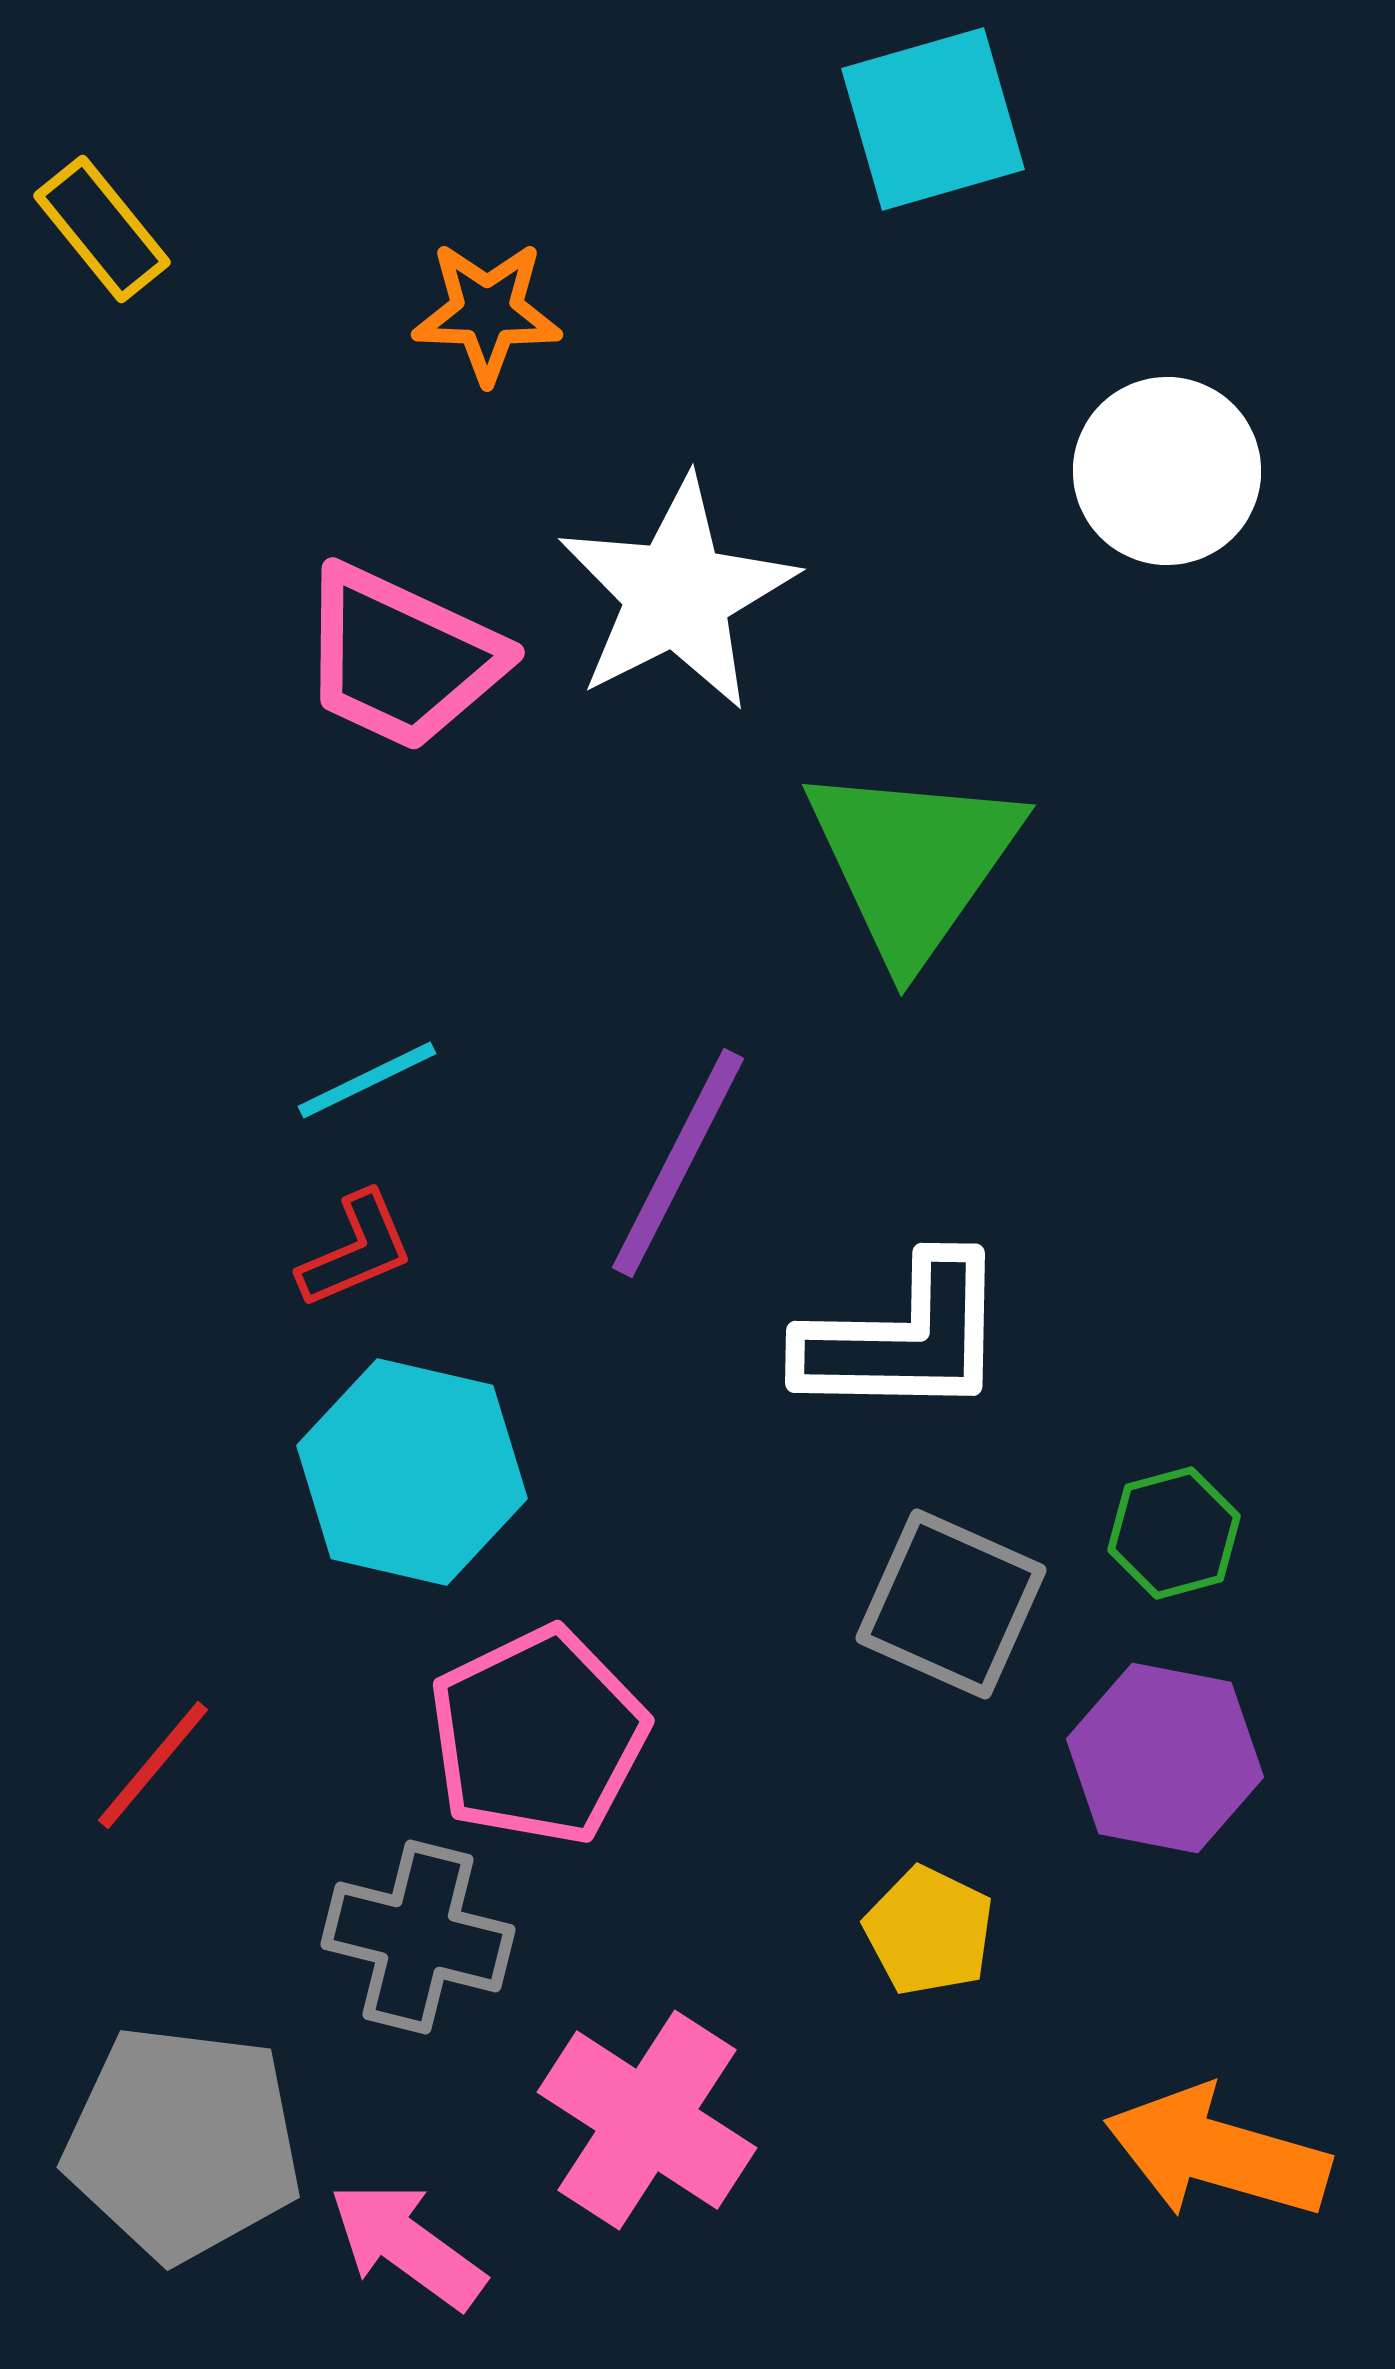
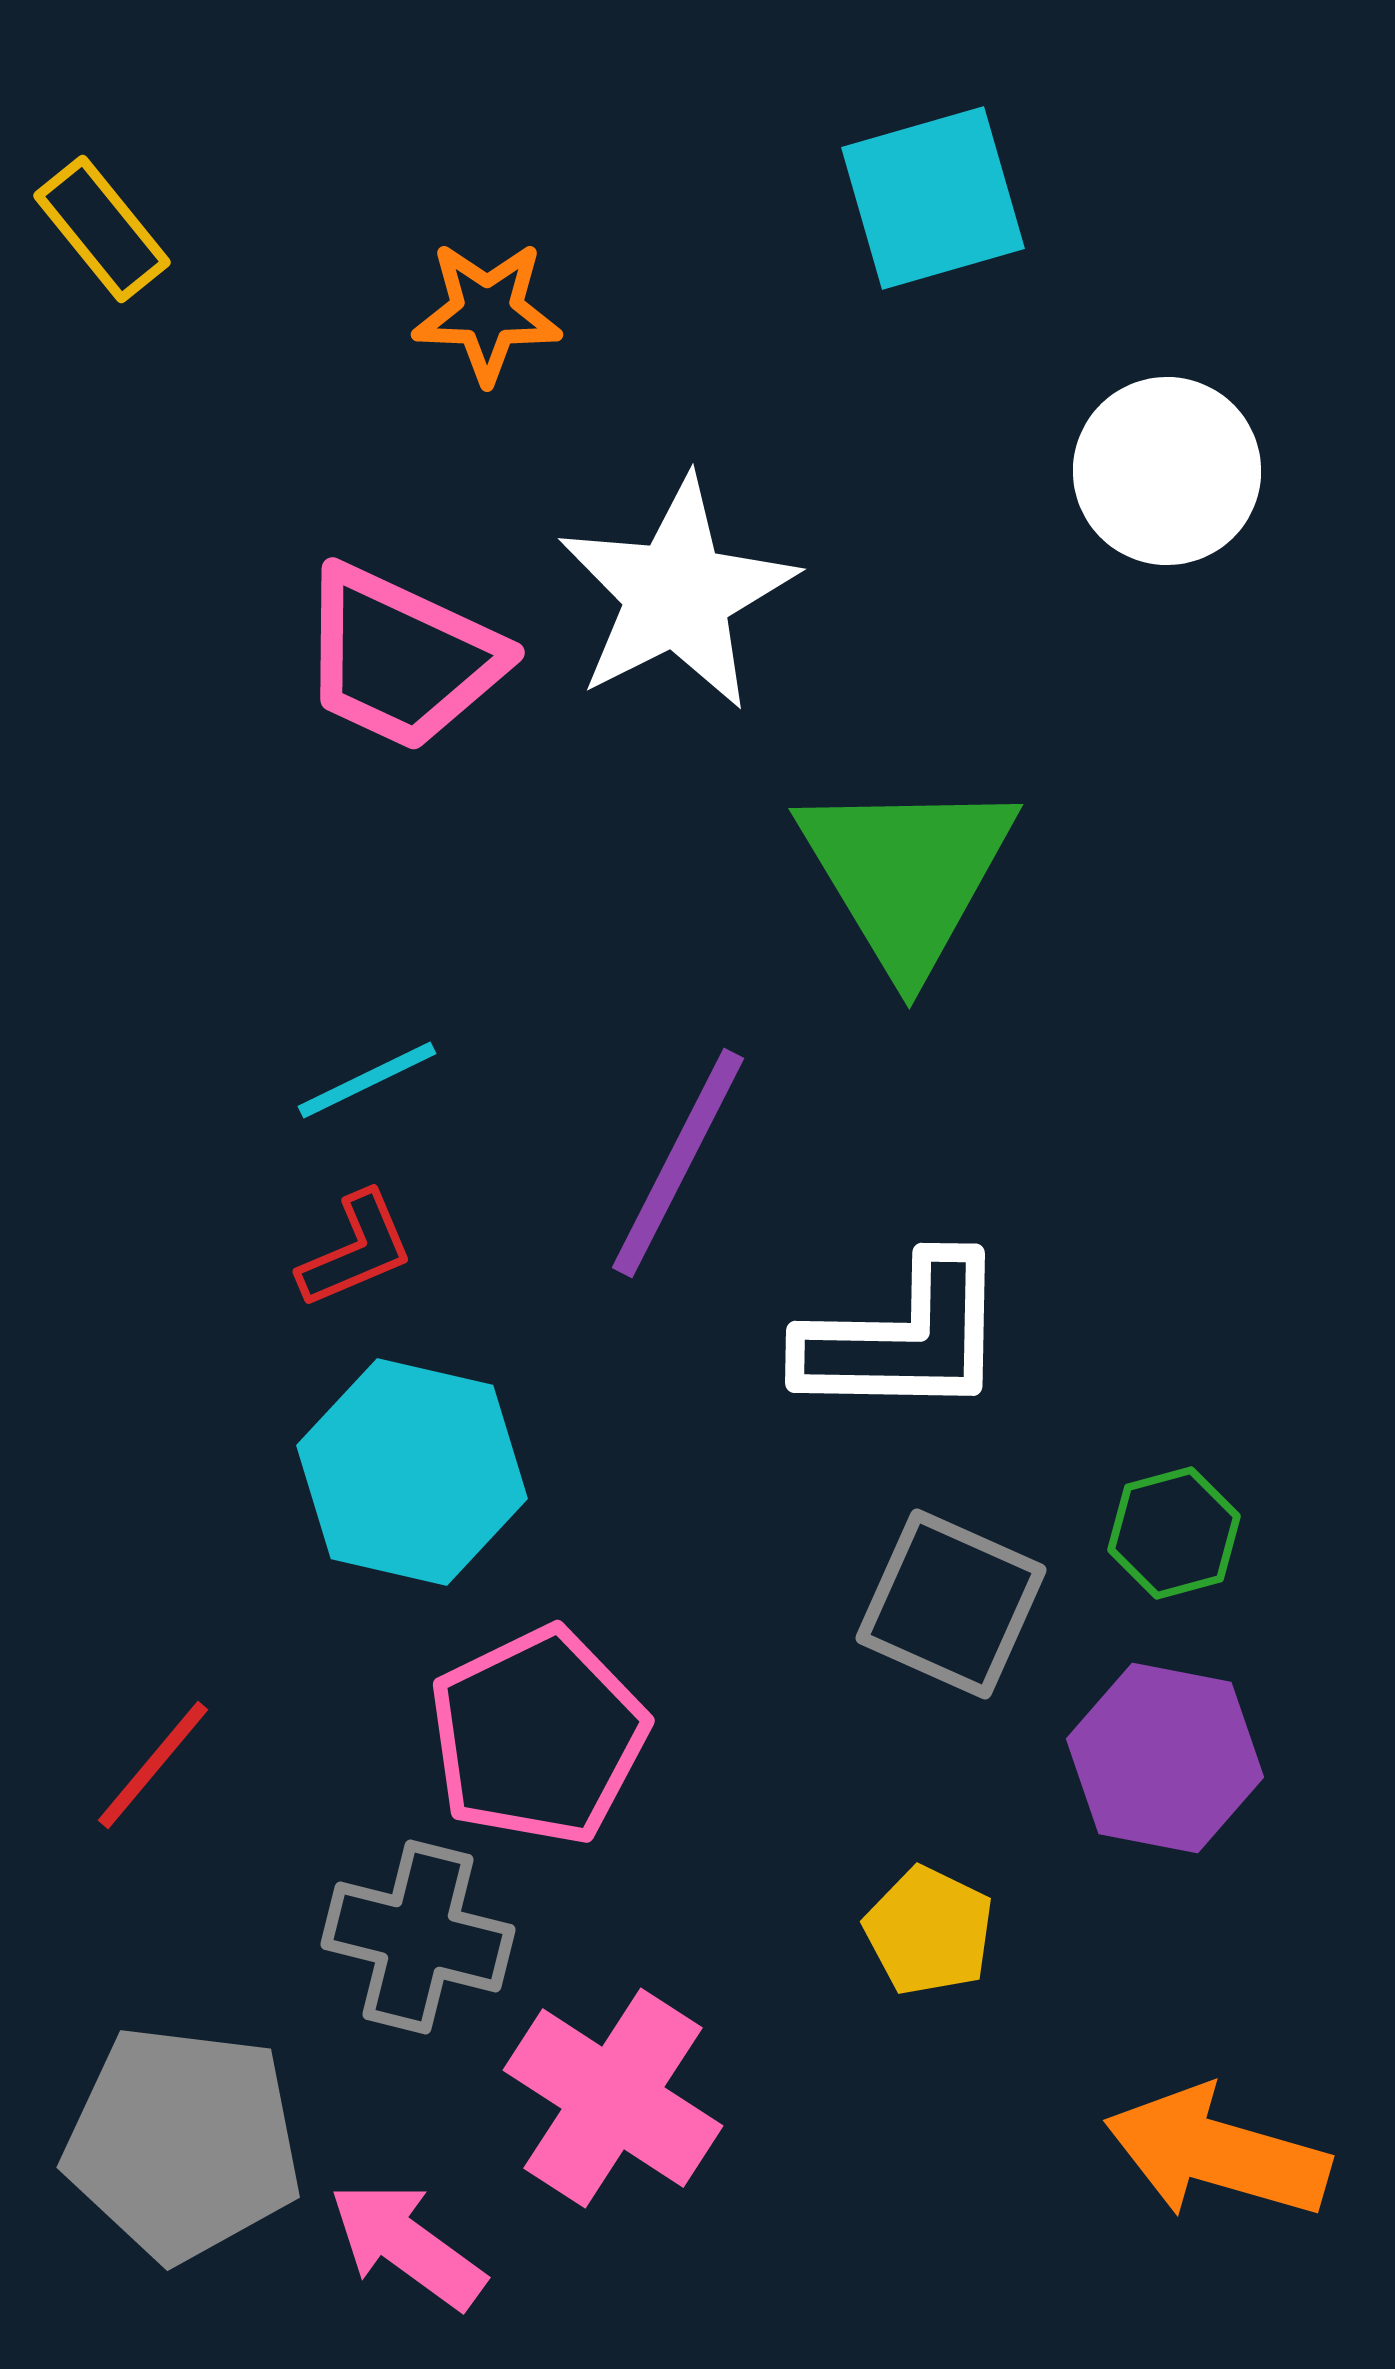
cyan square: moved 79 px down
green triangle: moved 6 px left, 12 px down; rotated 6 degrees counterclockwise
pink cross: moved 34 px left, 22 px up
